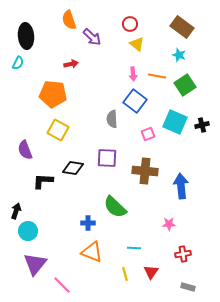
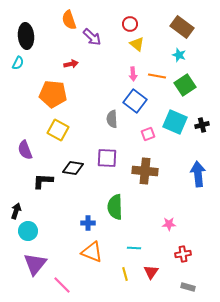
blue arrow: moved 17 px right, 12 px up
green semicircle: rotated 45 degrees clockwise
